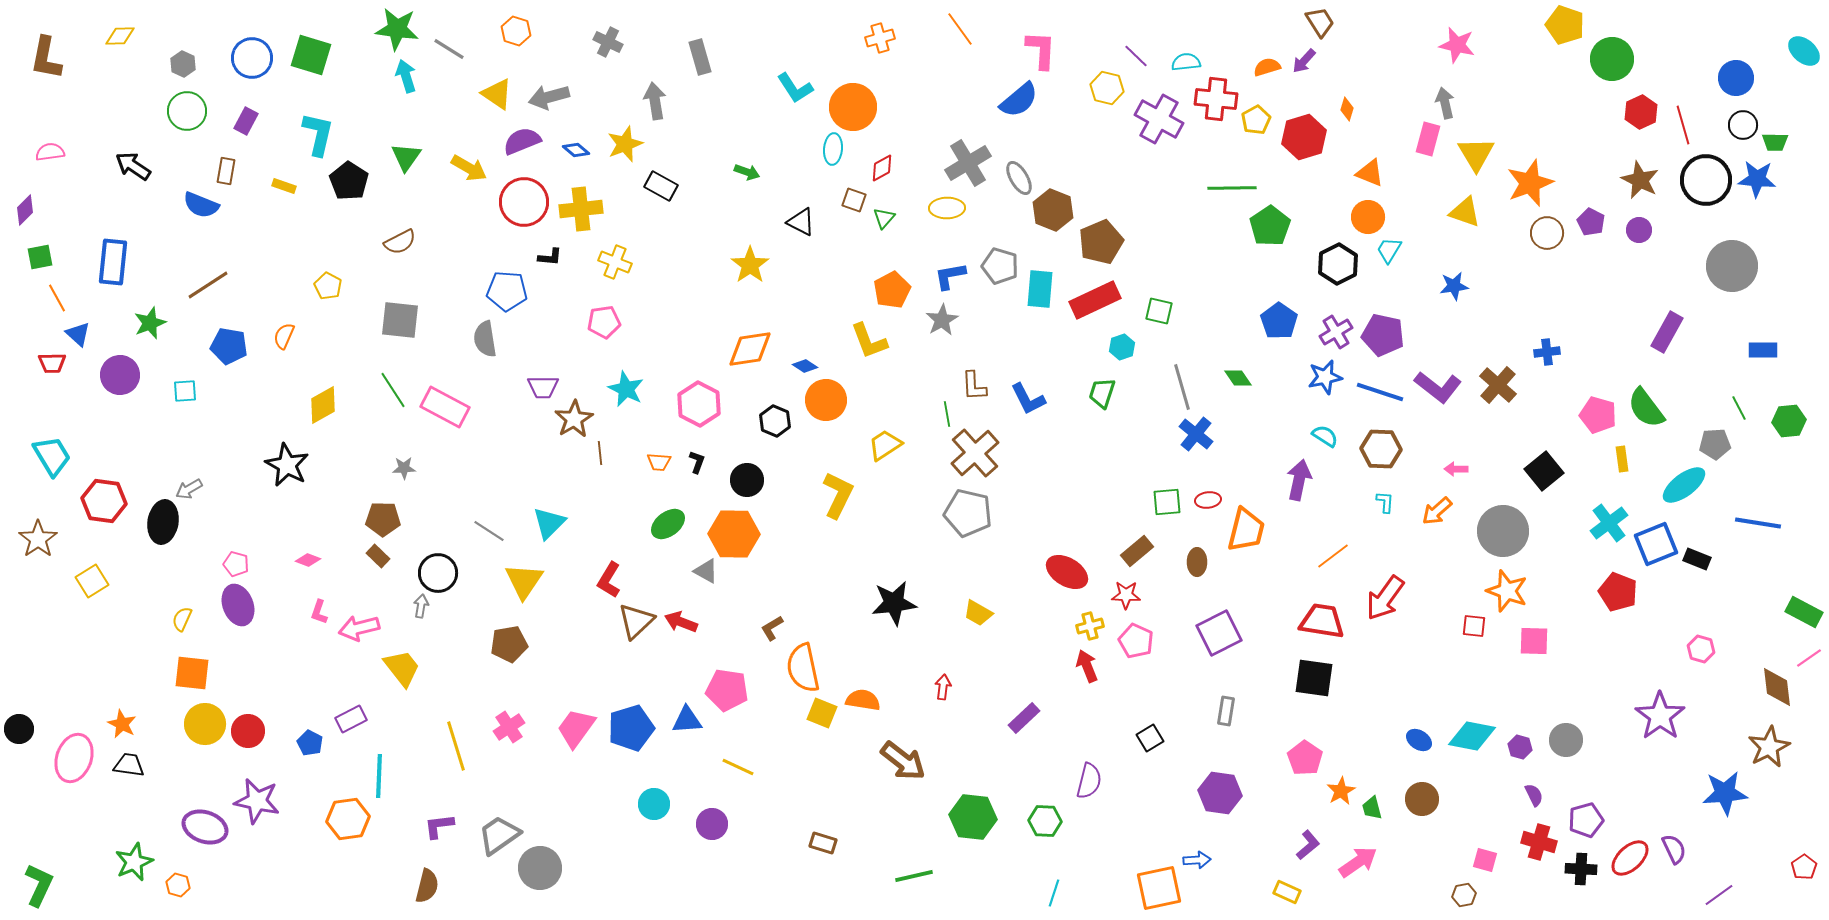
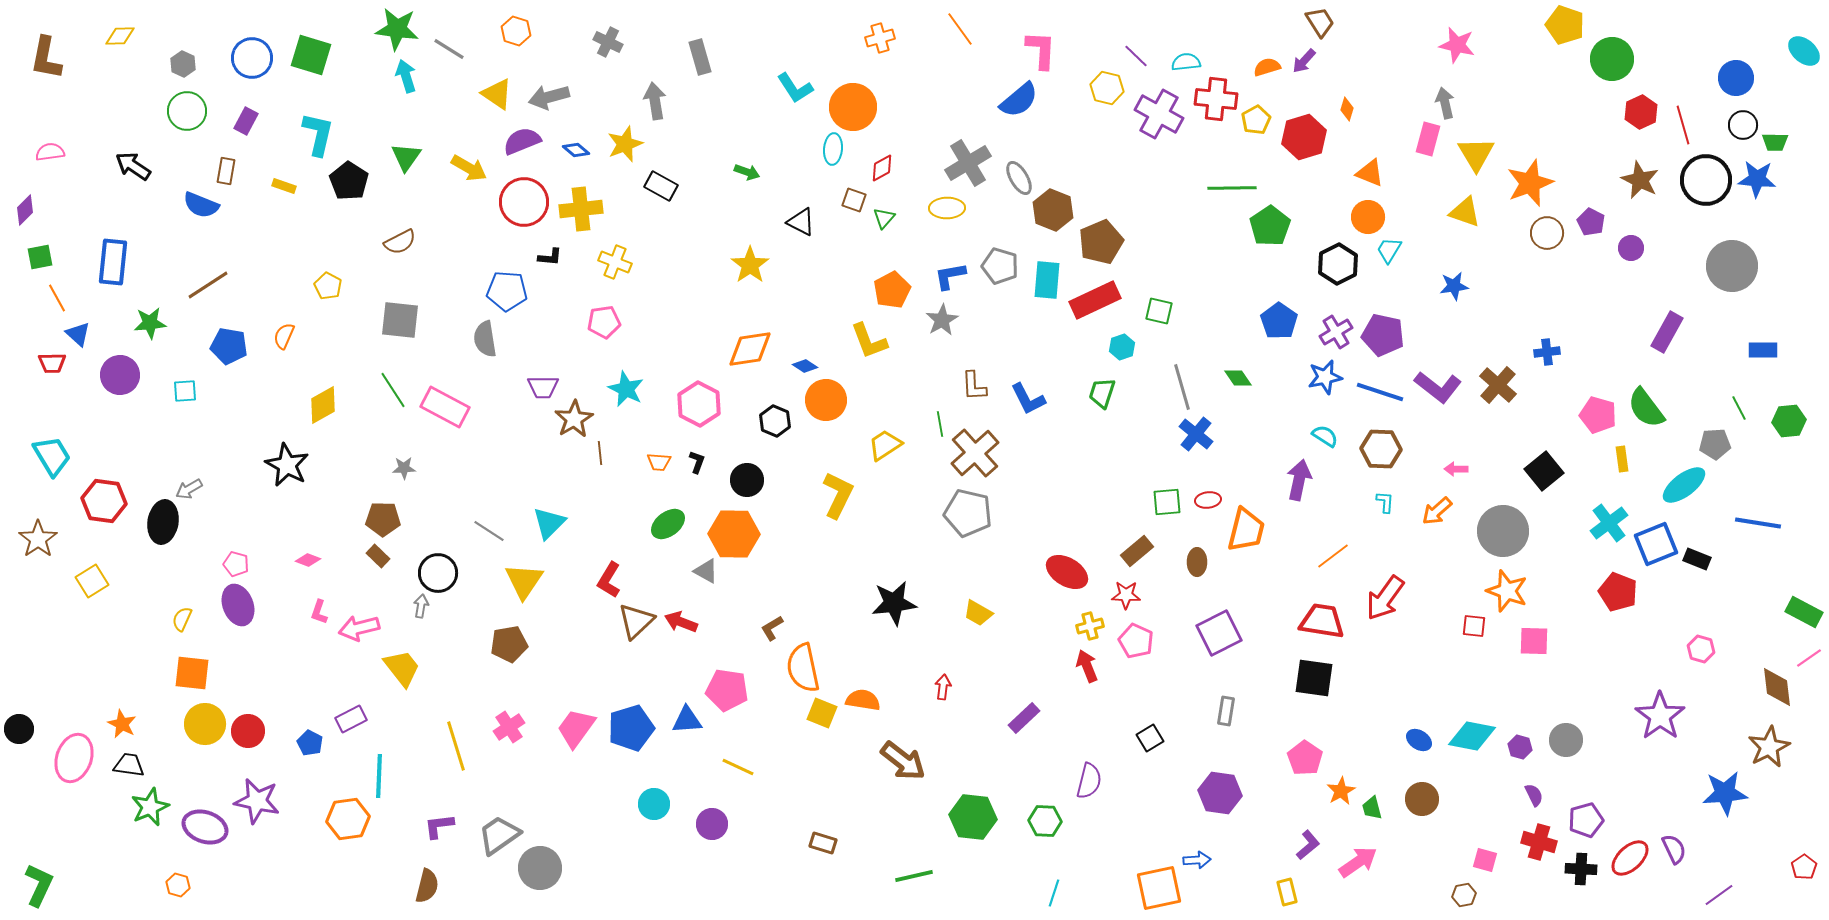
purple cross at (1159, 119): moved 5 px up
purple circle at (1639, 230): moved 8 px left, 18 px down
cyan rectangle at (1040, 289): moved 7 px right, 9 px up
green star at (150, 323): rotated 16 degrees clockwise
green line at (947, 414): moved 7 px left, 10 px down
green star at (134, 862): moved 16 px right, 55 px up
yellow rectangle at (1287, 892): rotated 52 degrees clockwise
